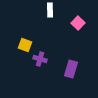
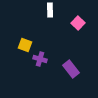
purple rectangle: rotated 54 degrees counterclockwise
